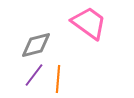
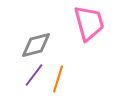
pink trapezoid: rotated 39 degrees clockwise
orange line: rotated 12 degrees clockwise
